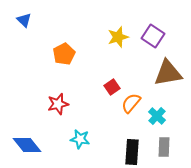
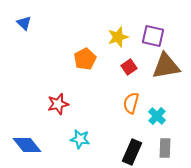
blue triangle: moved 3 px down
purple square: rotated 20 degrees counterclockwise
orange pentagon: moved 21 px right, 5 px down
brown triangle: moved 2 px left, 7 px up
red square: moved 17 px right, 20 px up
orange semicircle: rotated 25 degrees counterclockwise
gray rectangle: moved 1 px right, 1 px down
black rectangle: rotated 20 degrees clockwise
